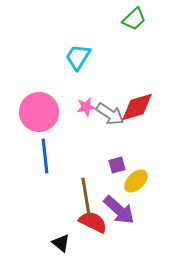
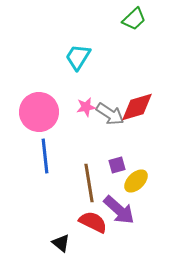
brown line: moved 3 px right, 14 px up
